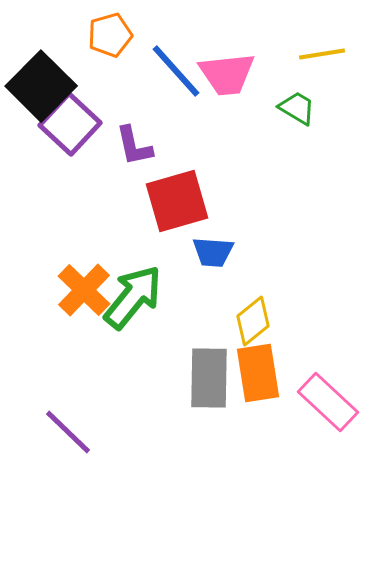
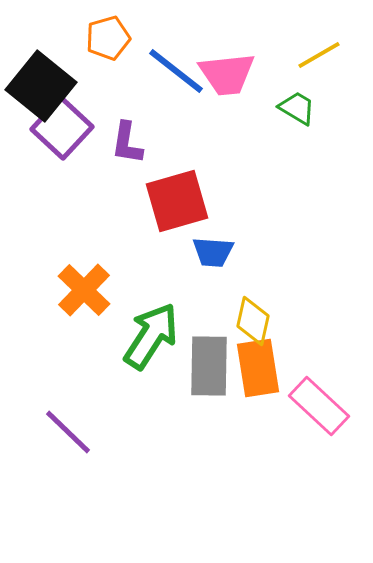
orange pentagon: moved 2 px left, 3 px down
yellow line: moved 3 px left, 1 px down; rotated 21 degrees counterclockwise
blue line: rotated 10 degrees counterclockwise
black square: rotated 6 degrees counterclockwise
purple square: moved 8 px left, 4 px down
purple L-shape: moved 7 px left, 3 px up; rotated 21 degrees clockwise
green arrow: moved 18 px right, 39 px down; rotated 6 degrees counterclockwise
yellow diamond: rotated 39 degrees counterclockwise
orange rectangle: moved 5 px up
gray rectangle: moved 12 px up
pink rectangle: moved 9 px left, 4 px down
